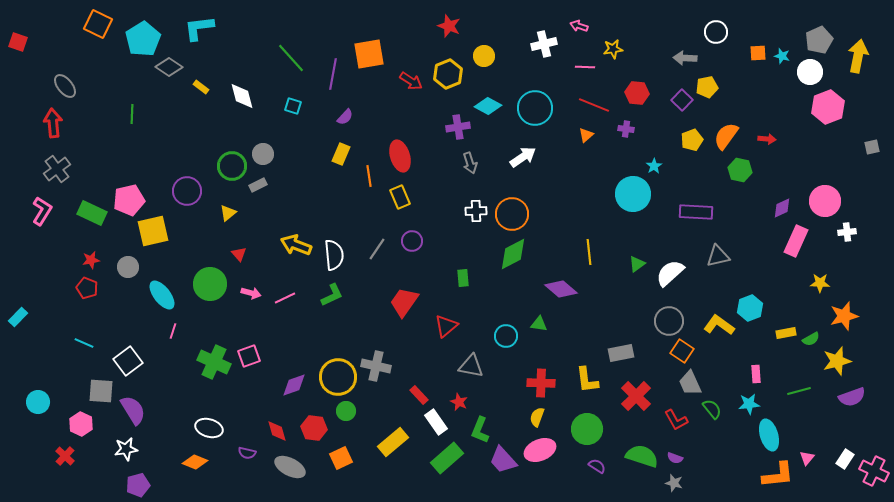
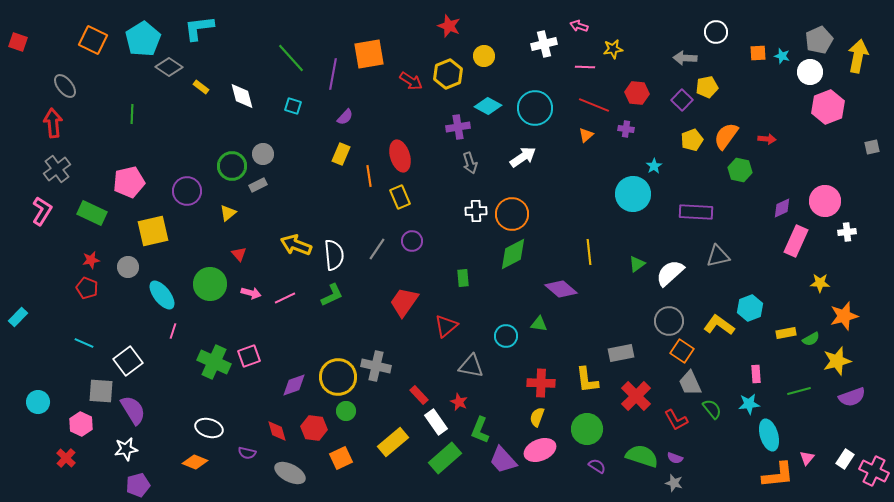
orange square at (98, 24): moved 5 px left, 16 px down
pink pentagon at (129, 200): moved 18 px up
red cross at (65, 456): moved 1 px right, 2 px down
green rectangle at (447, 458): moved 2 px left
gray ellipse at (290, 467): moved 6 px down
